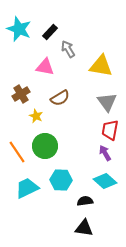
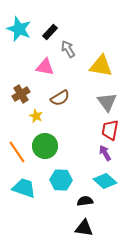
cyan trapezoid: moved 3 px left; rotated 45 degrees clockwise
